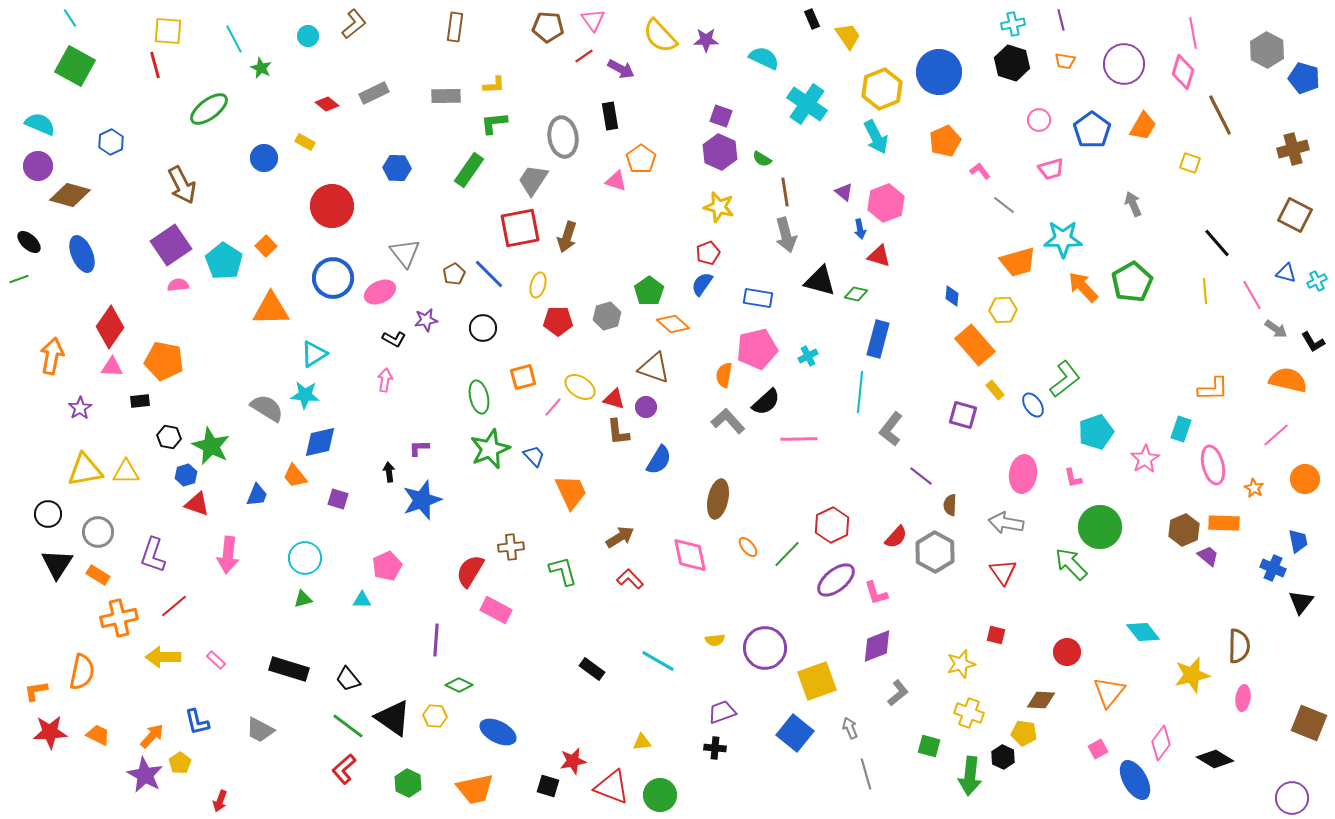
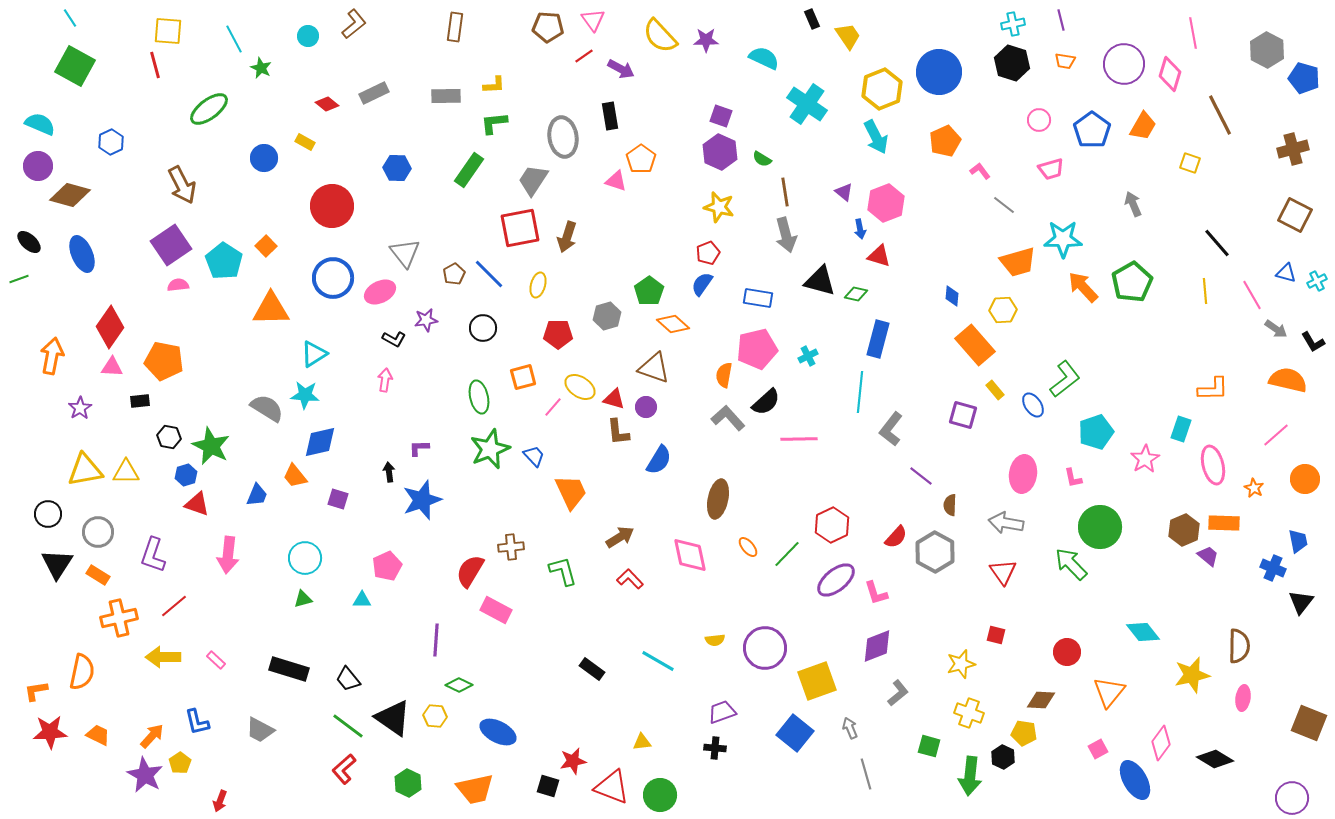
pink diamond at (1183, 72): moved 13 px left, 2 px down
red pentagon at (558, 321): moved 13 px down
gray L-shape at (728, 421): moved 3 px up
